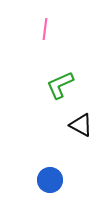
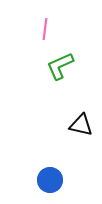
green L-shape: moved 19 px up
black triangle: rotated 15 degrees counterclockwise
